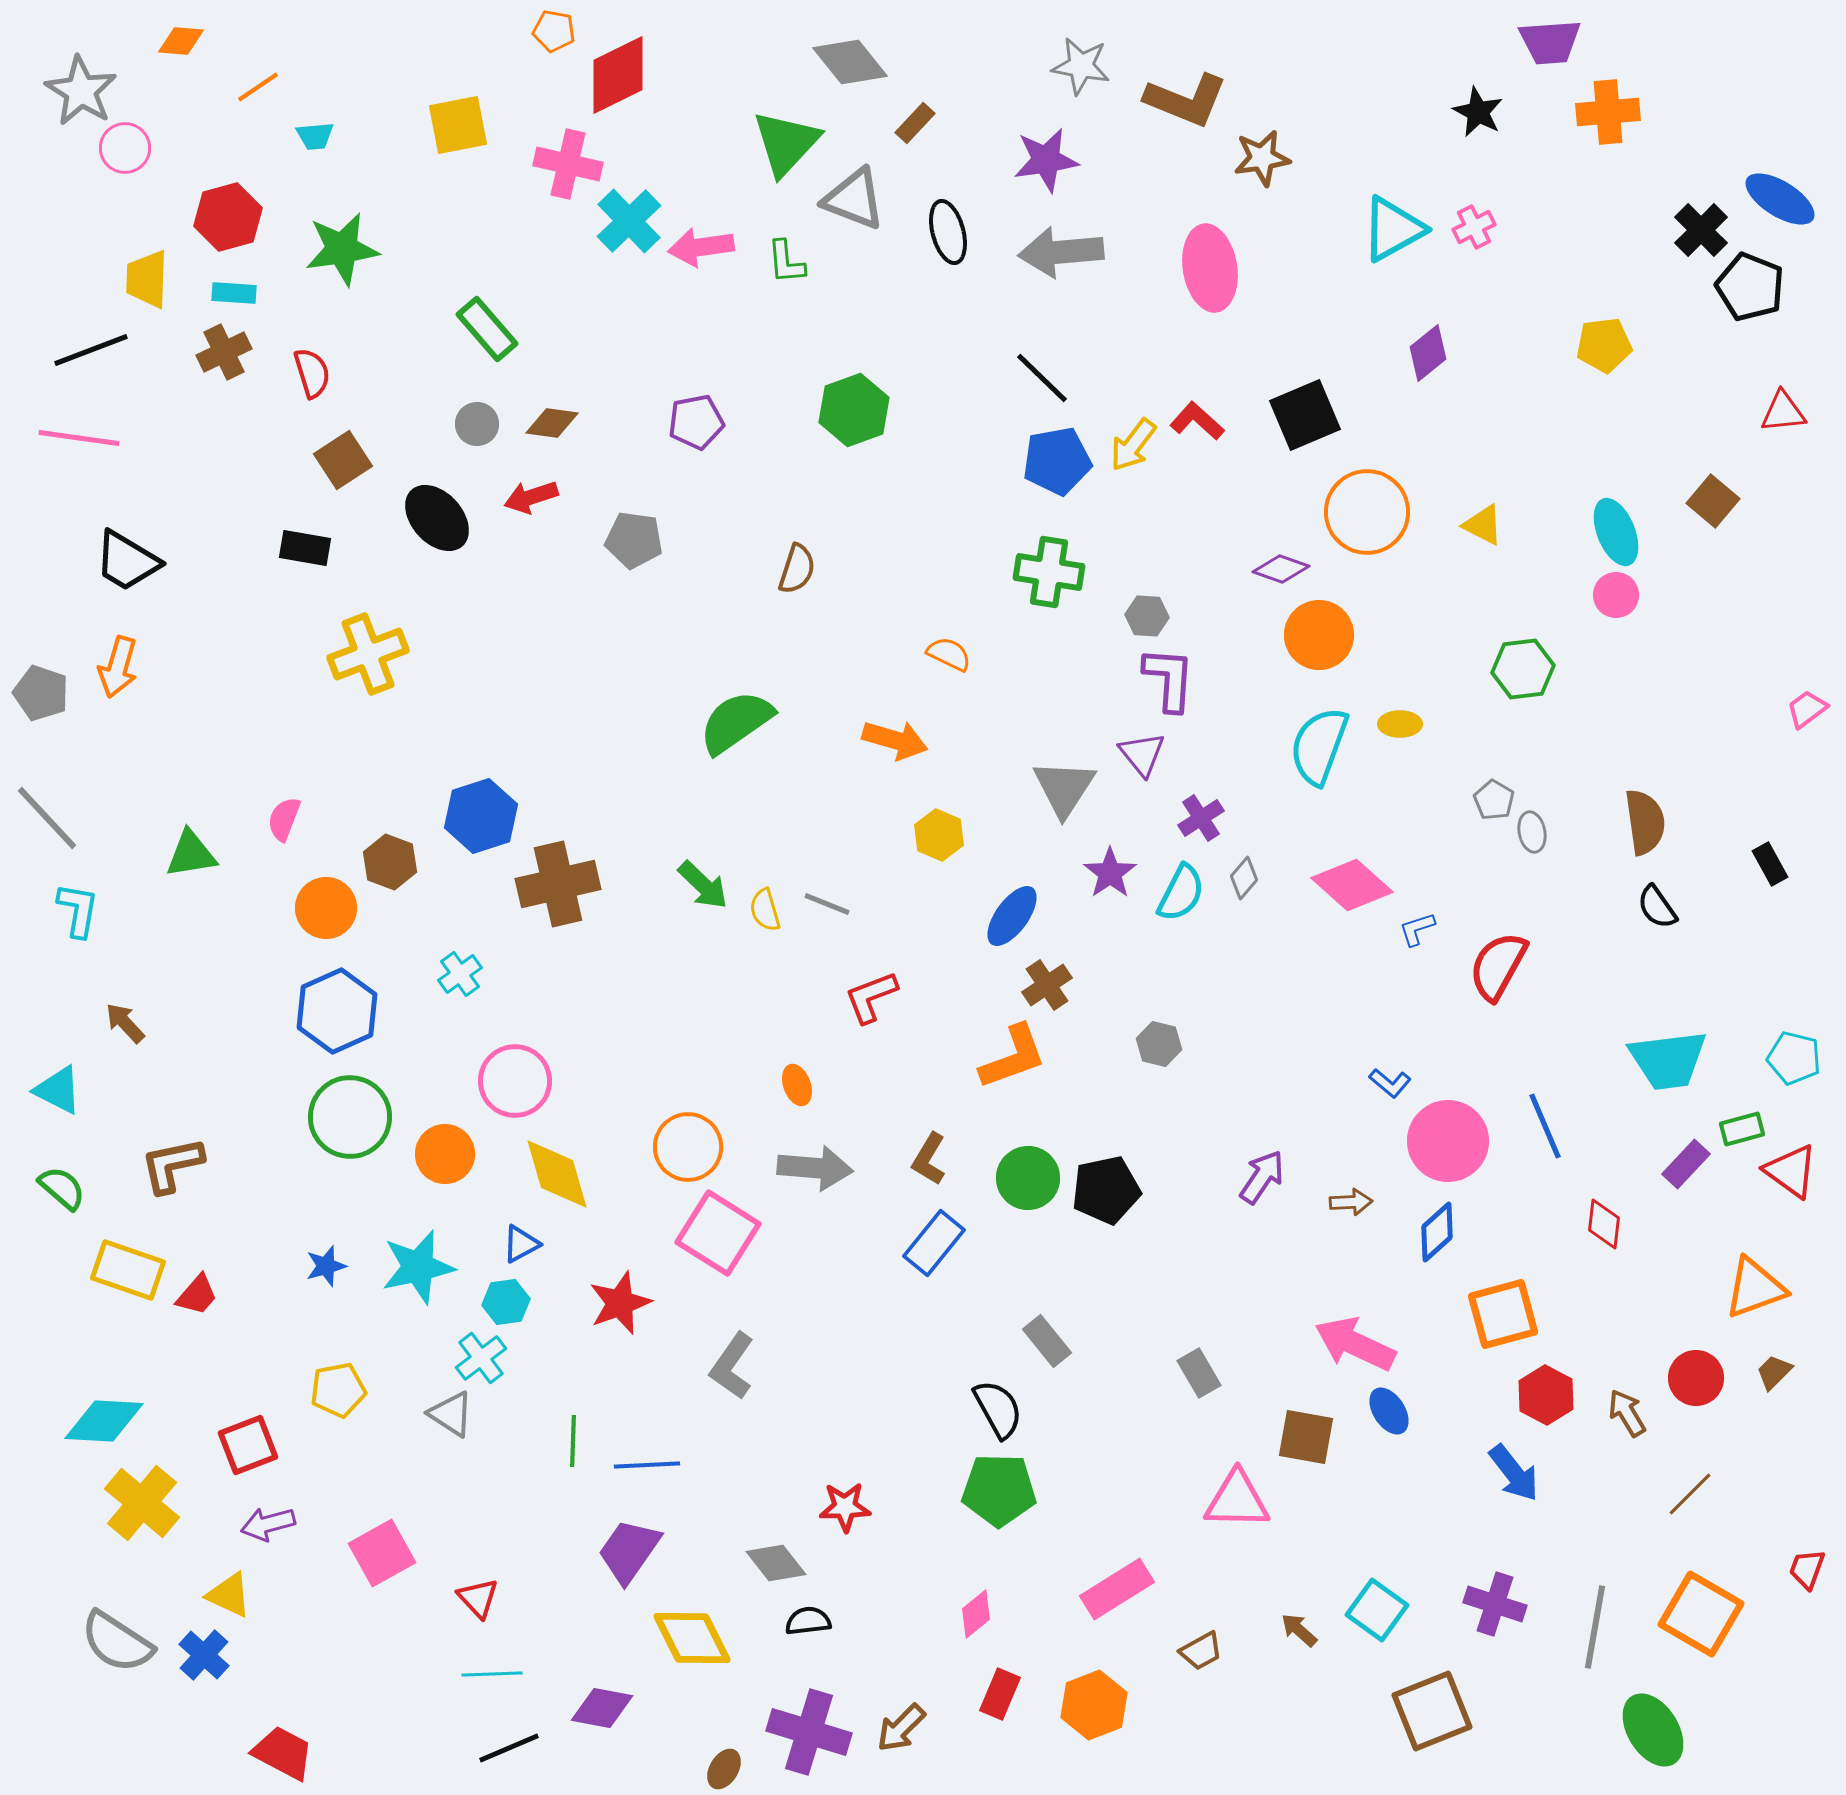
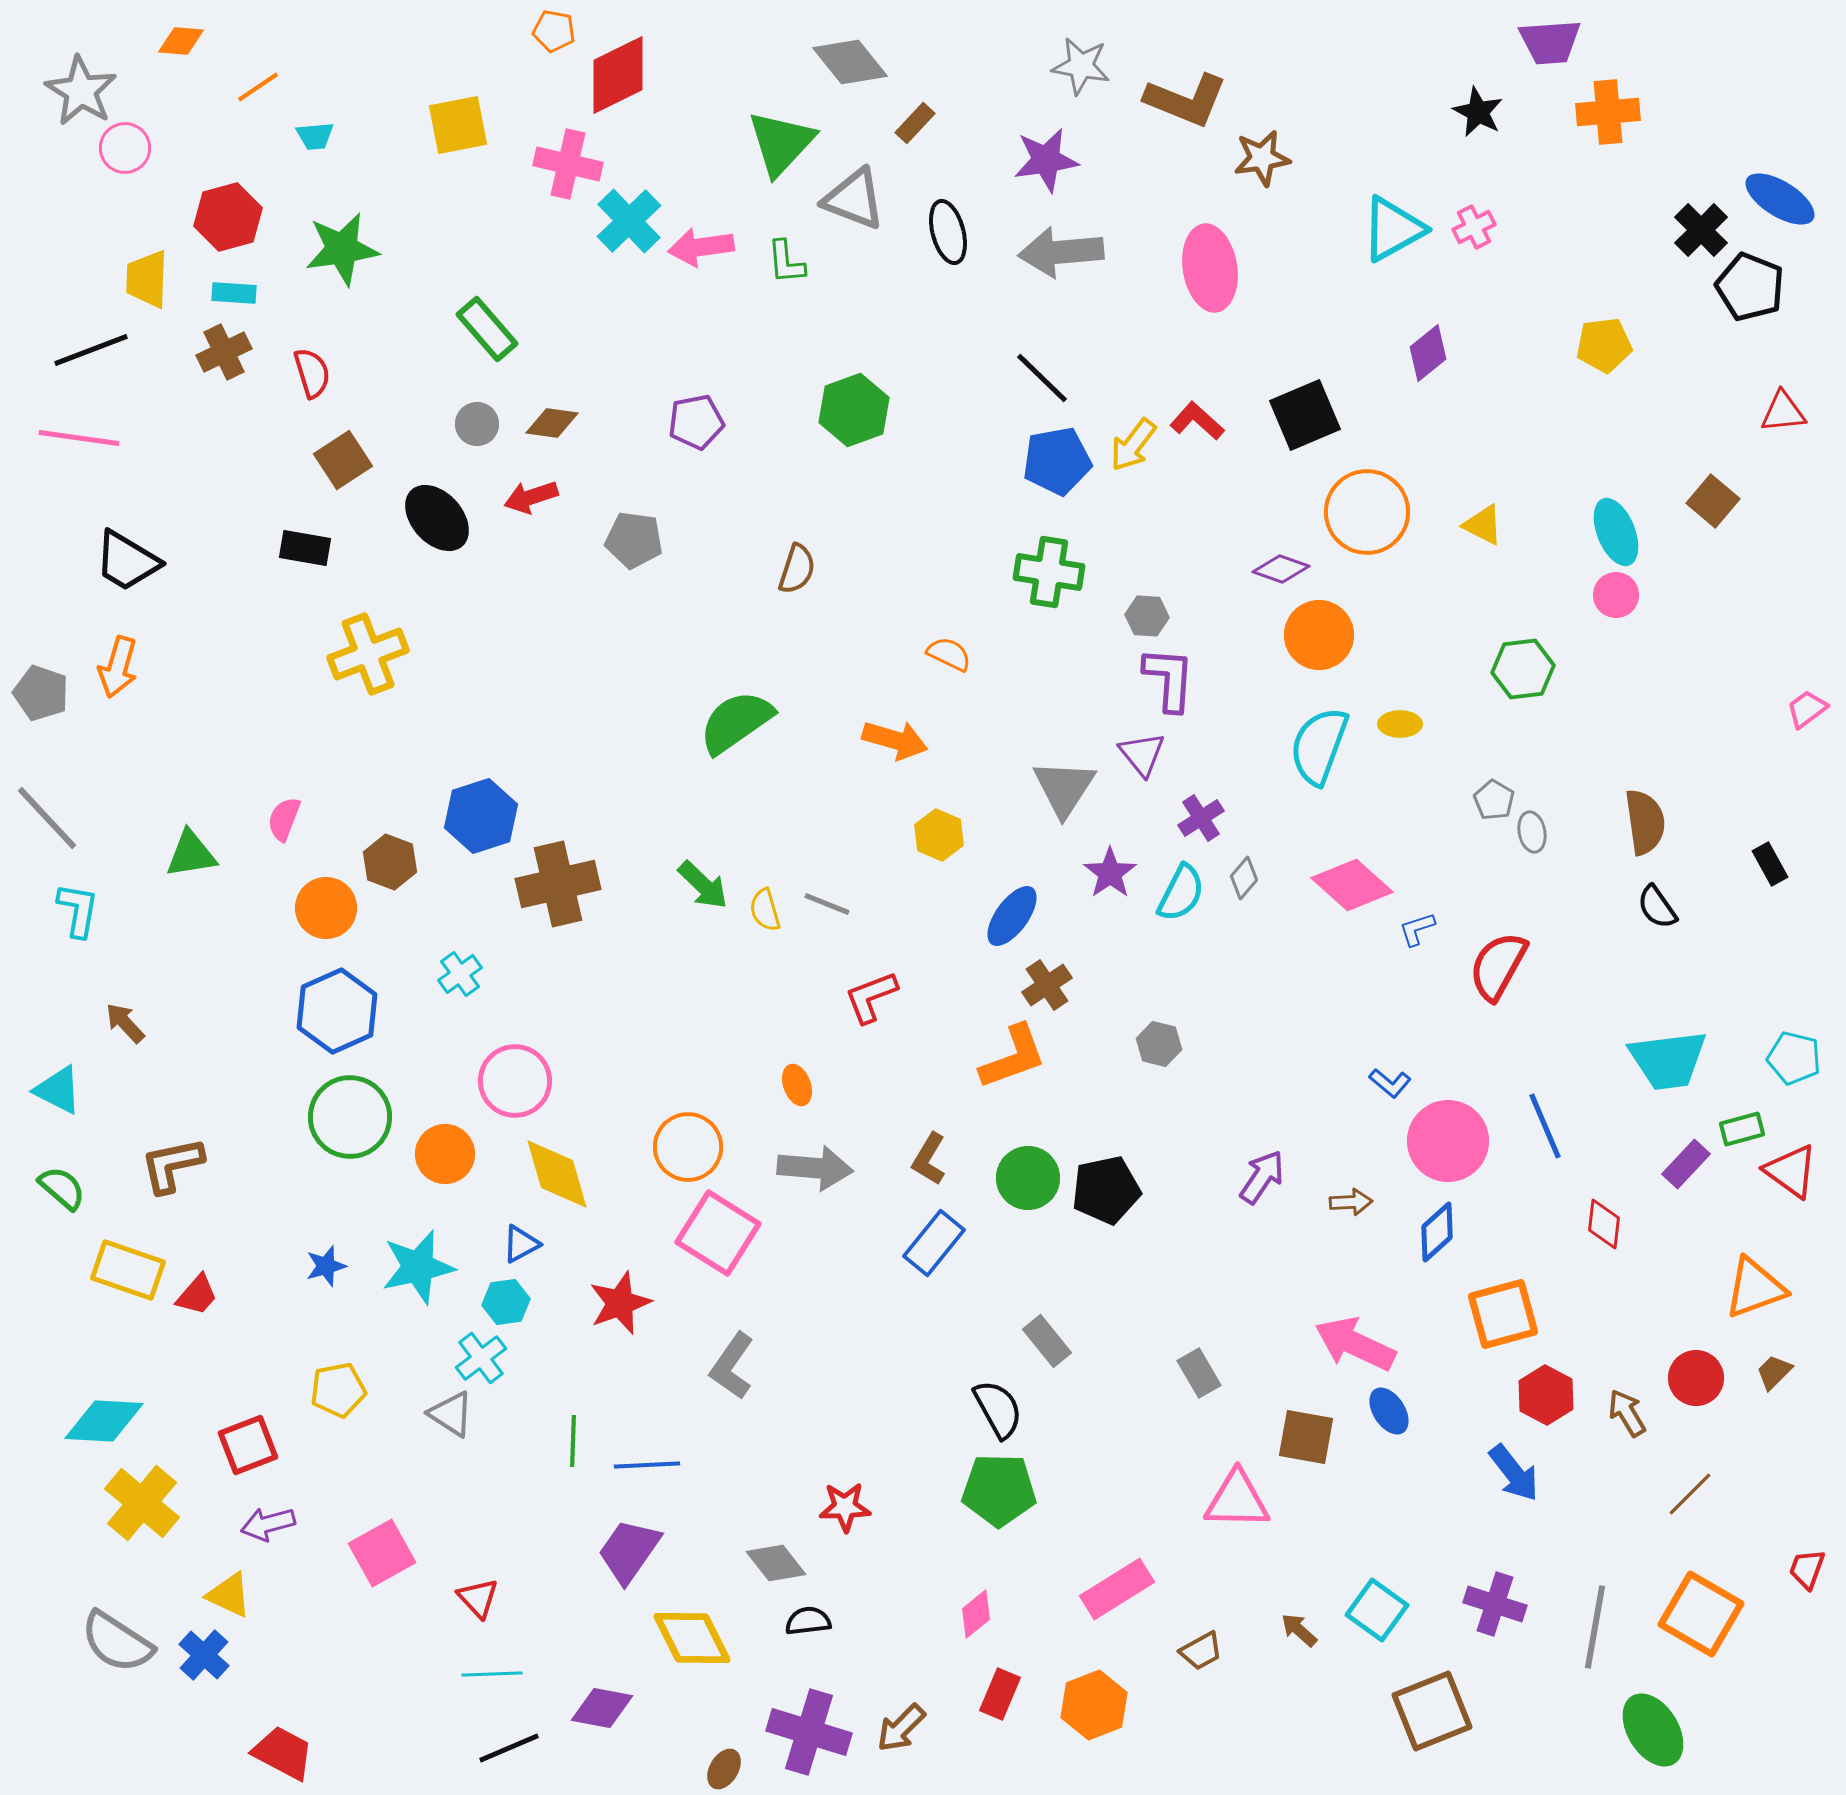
green triangle at (786, 143): moved 5 px left
